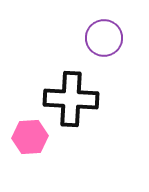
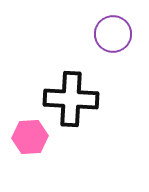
purple circle: moved 9 px right, 4 px up
